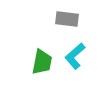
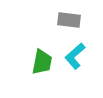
gray rectangle: moved 2 px right, 1 px down
